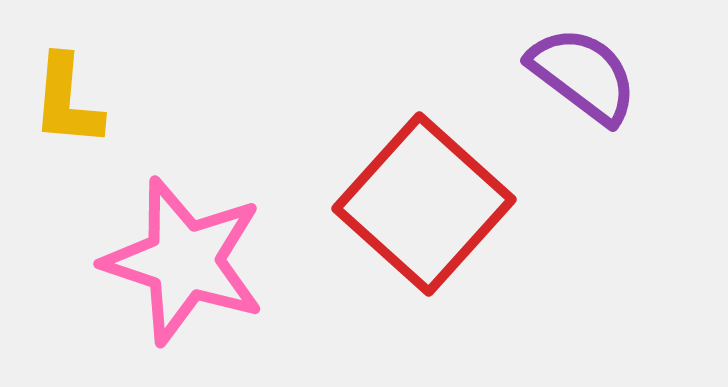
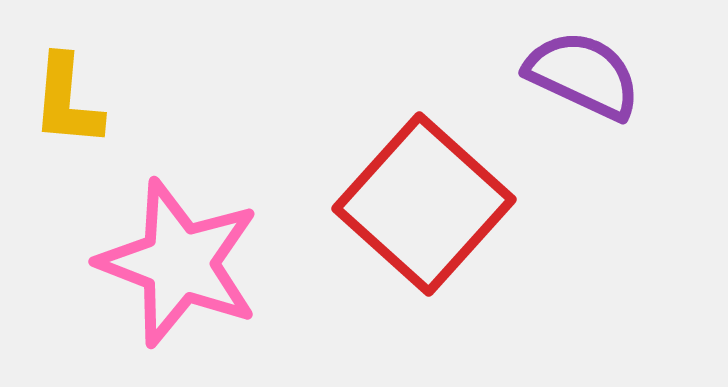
purple semicircle: rotated 12 degrees counterclockwise
pink star: moved 5 px left, 2 px down; rotated 3 degrees clockwise
